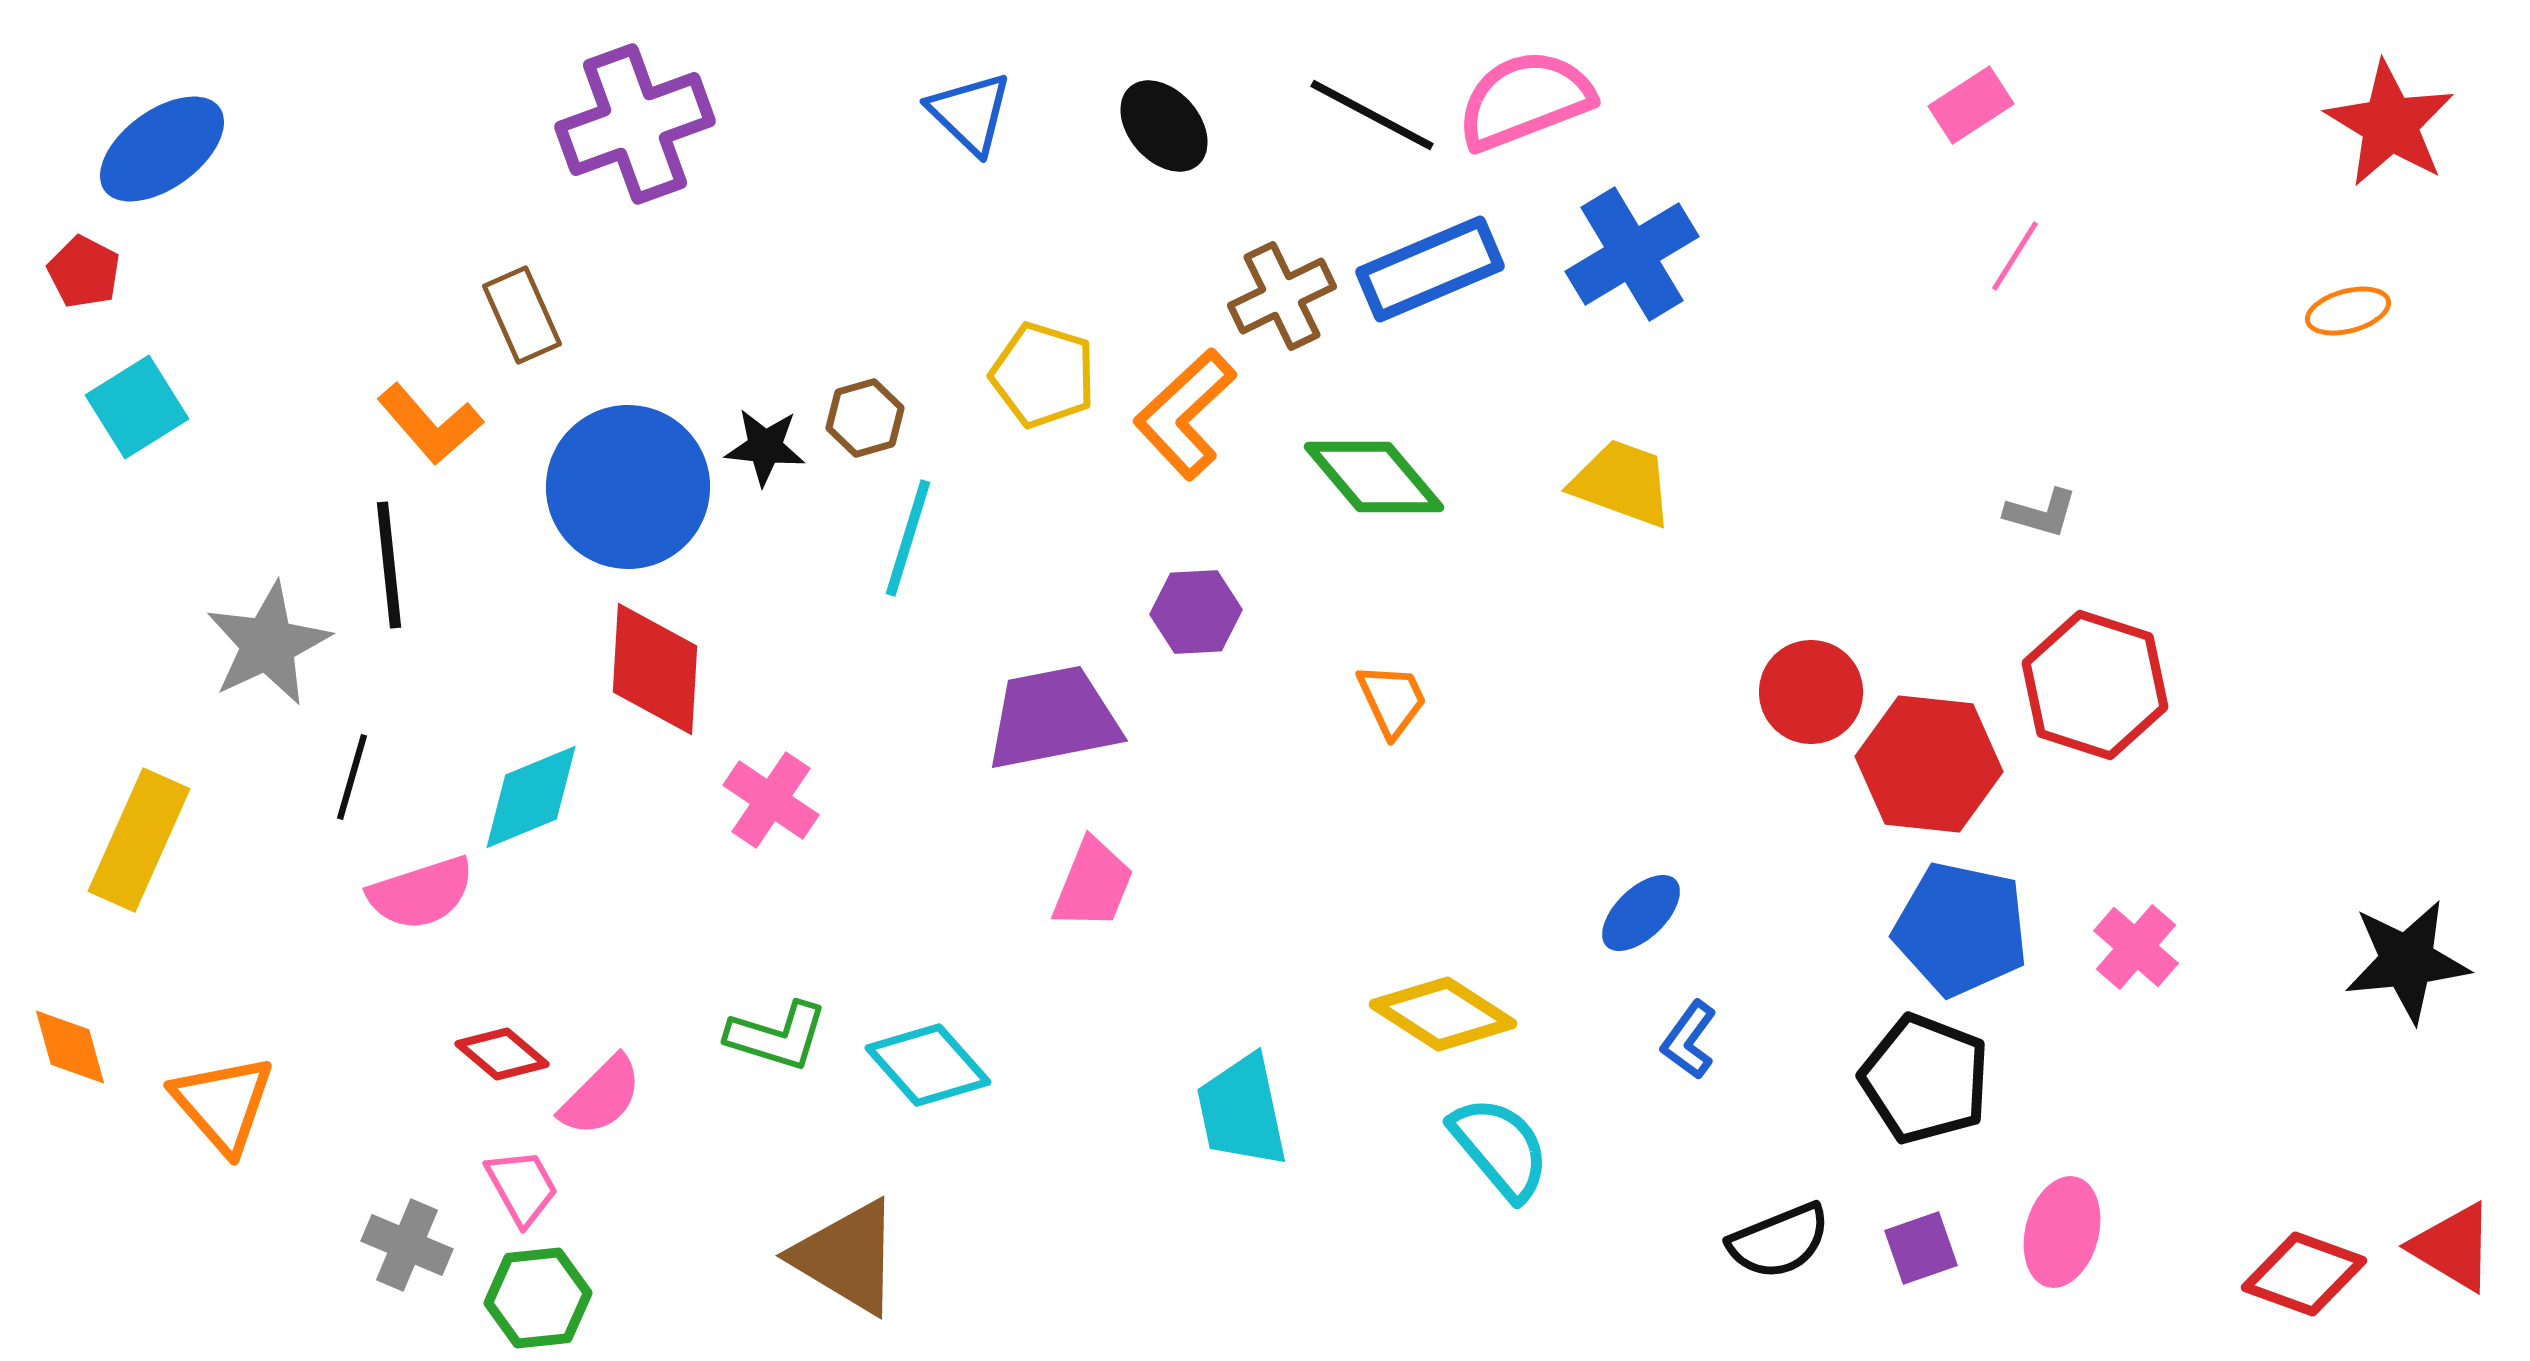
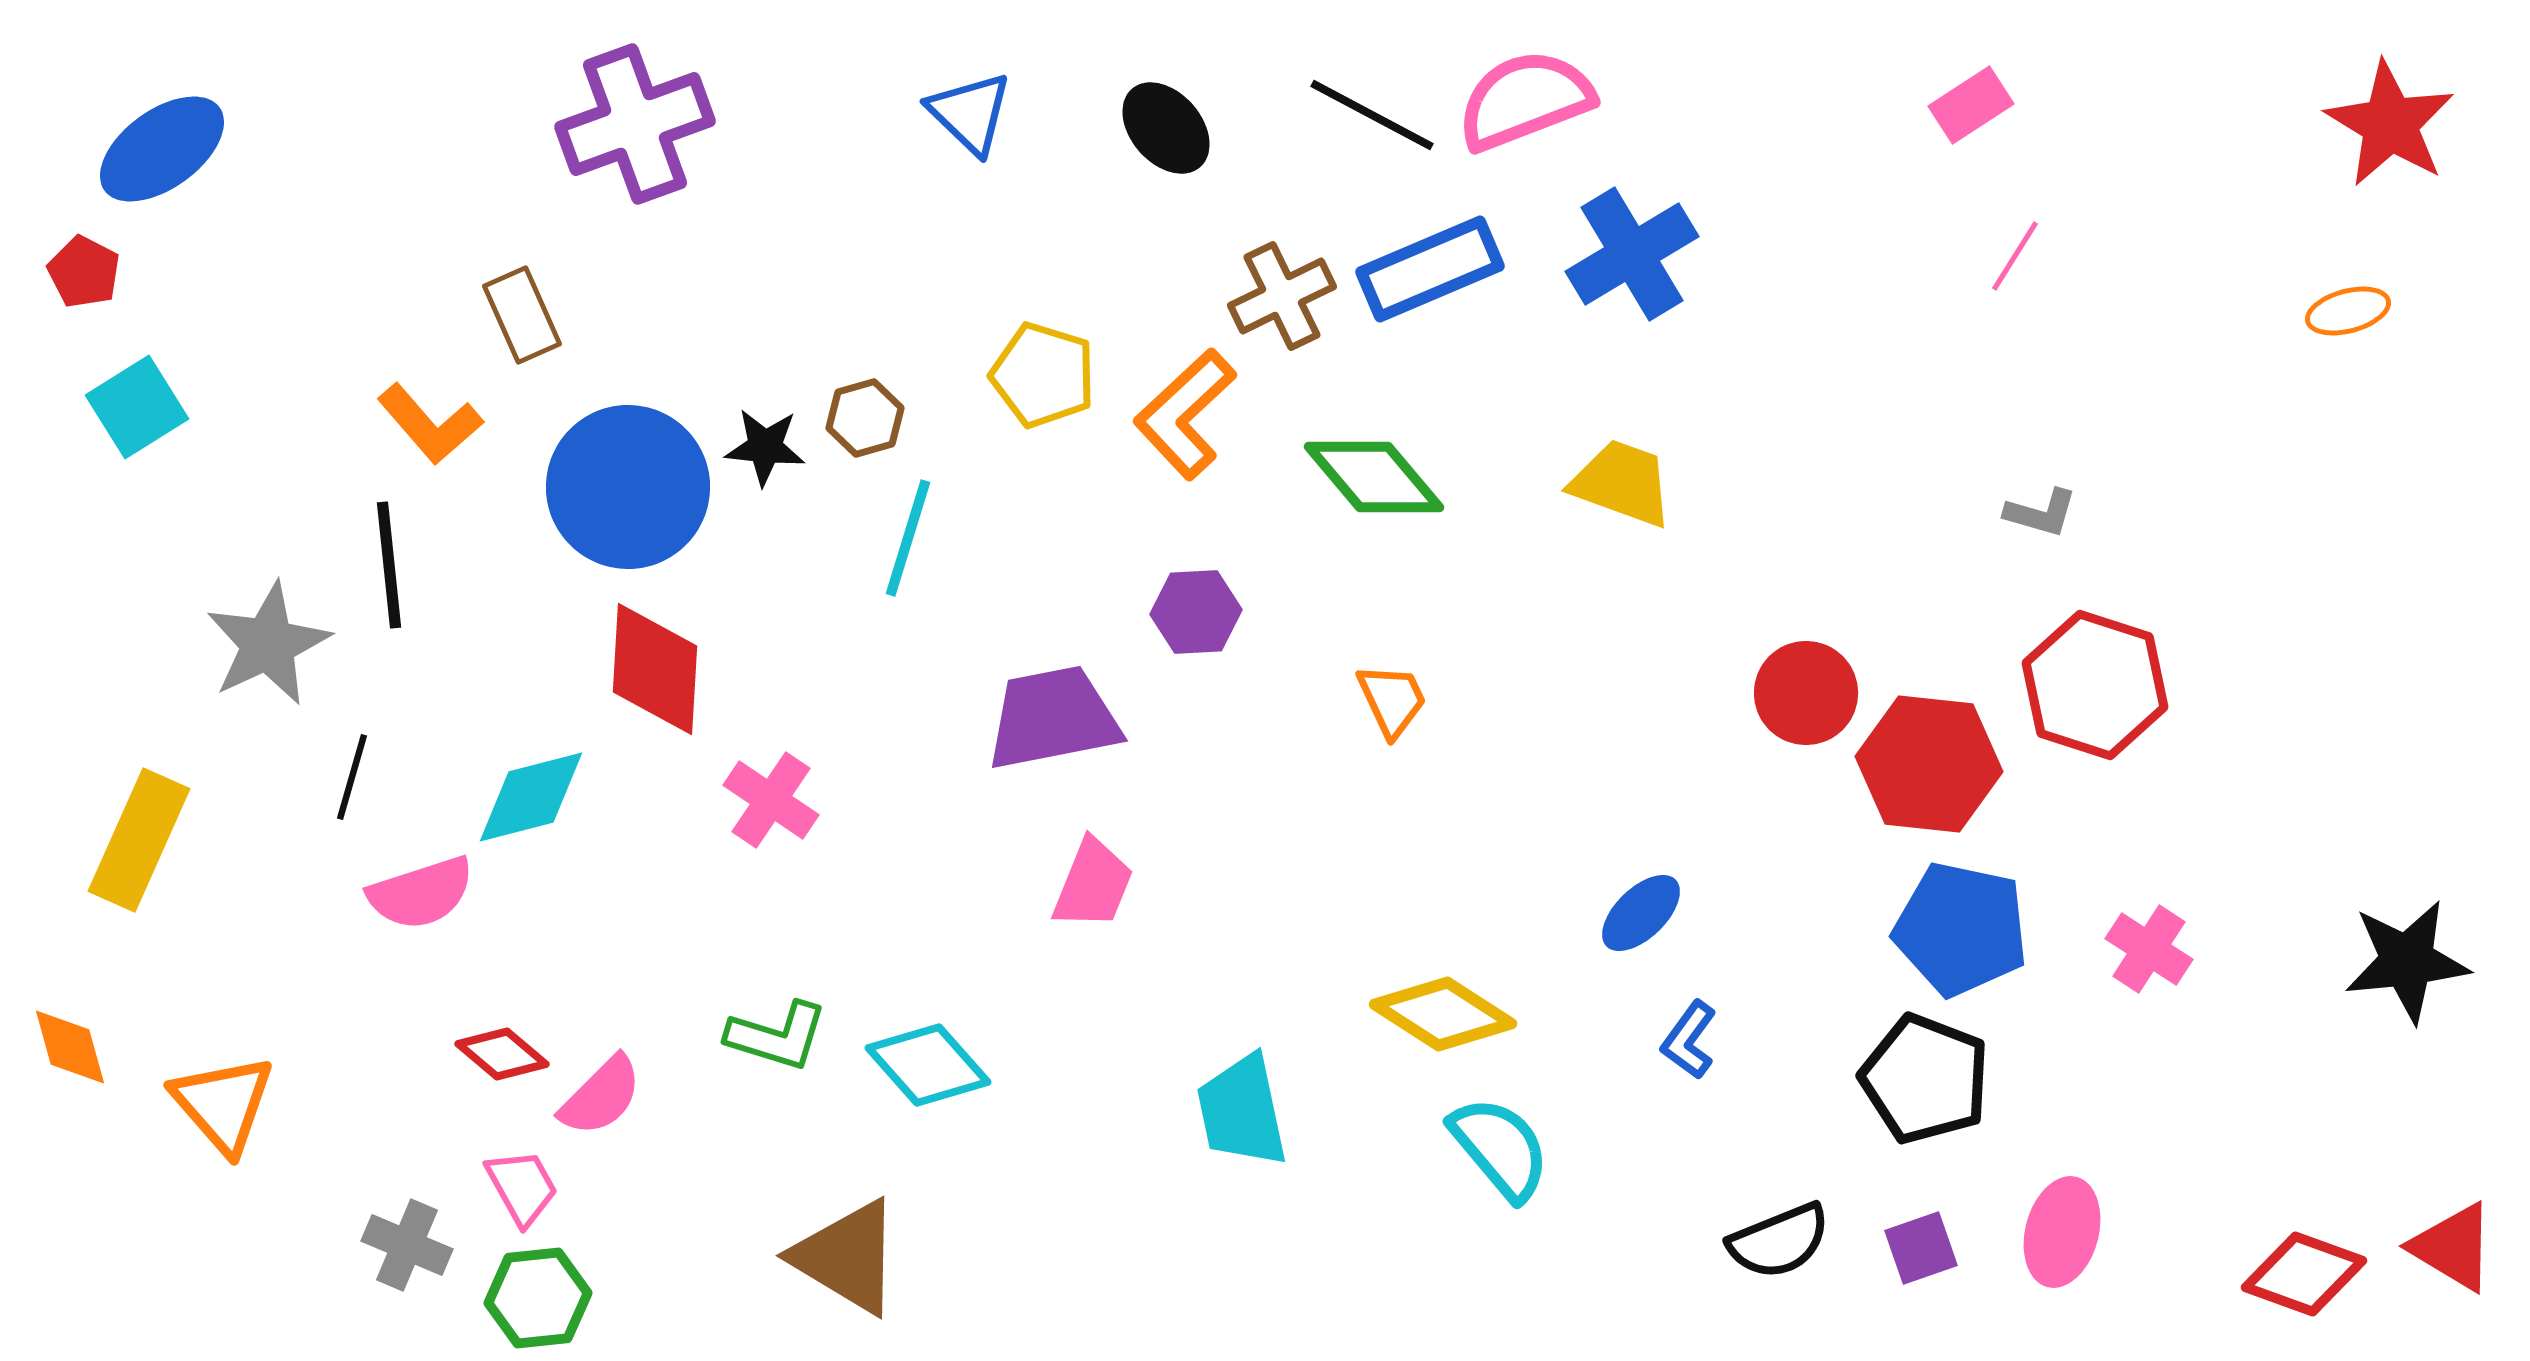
black ellipse at (1164, 126): moved 2 px right, 2 px down
red circle at (1811, 692): moved 5 px left, 1 px down
cyan diamond at (531, 797): rotated 8 degrees clockwise
pink cross at (2136, 947): moved 13 px right, 2 px down; rotated 8 degrees counterclockwise
